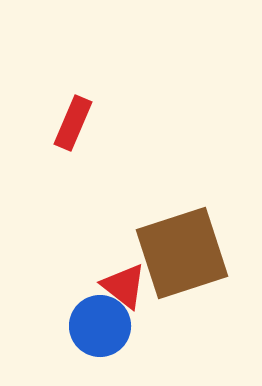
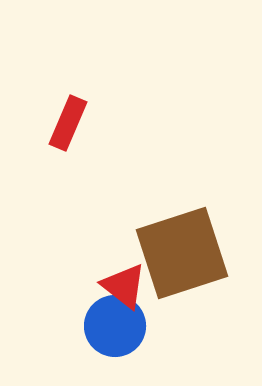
red rectangle: moved 5 px left
blue circle: moved 15 px right
